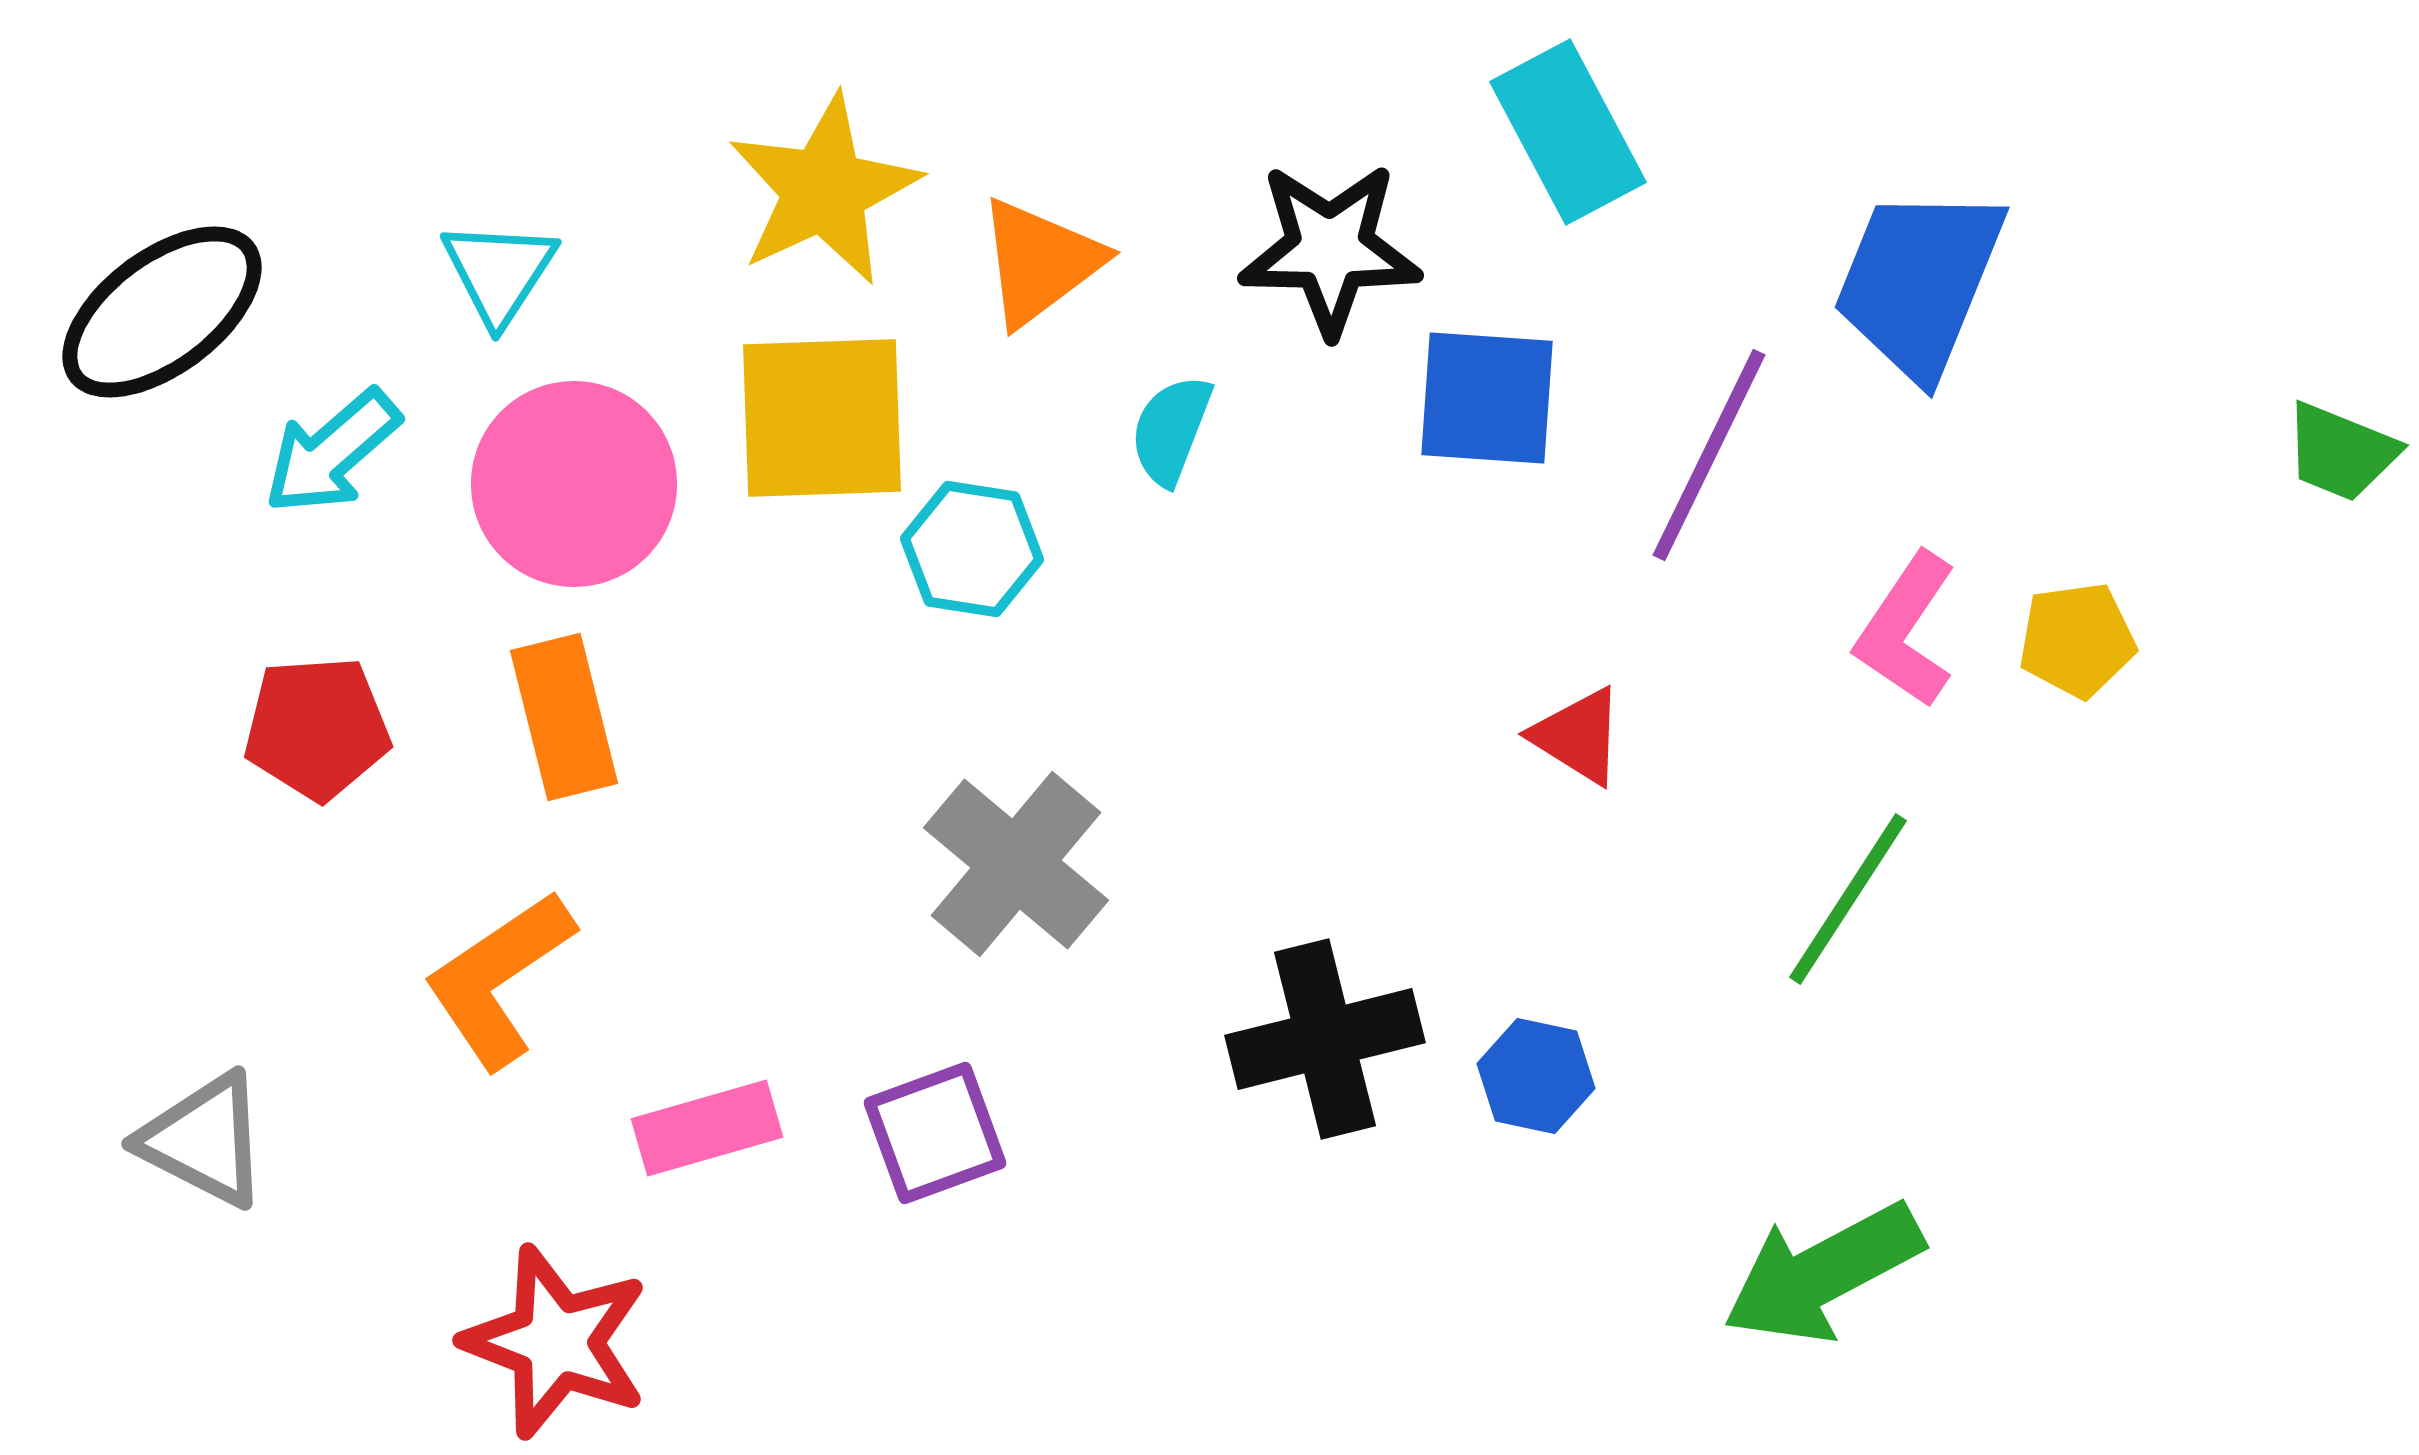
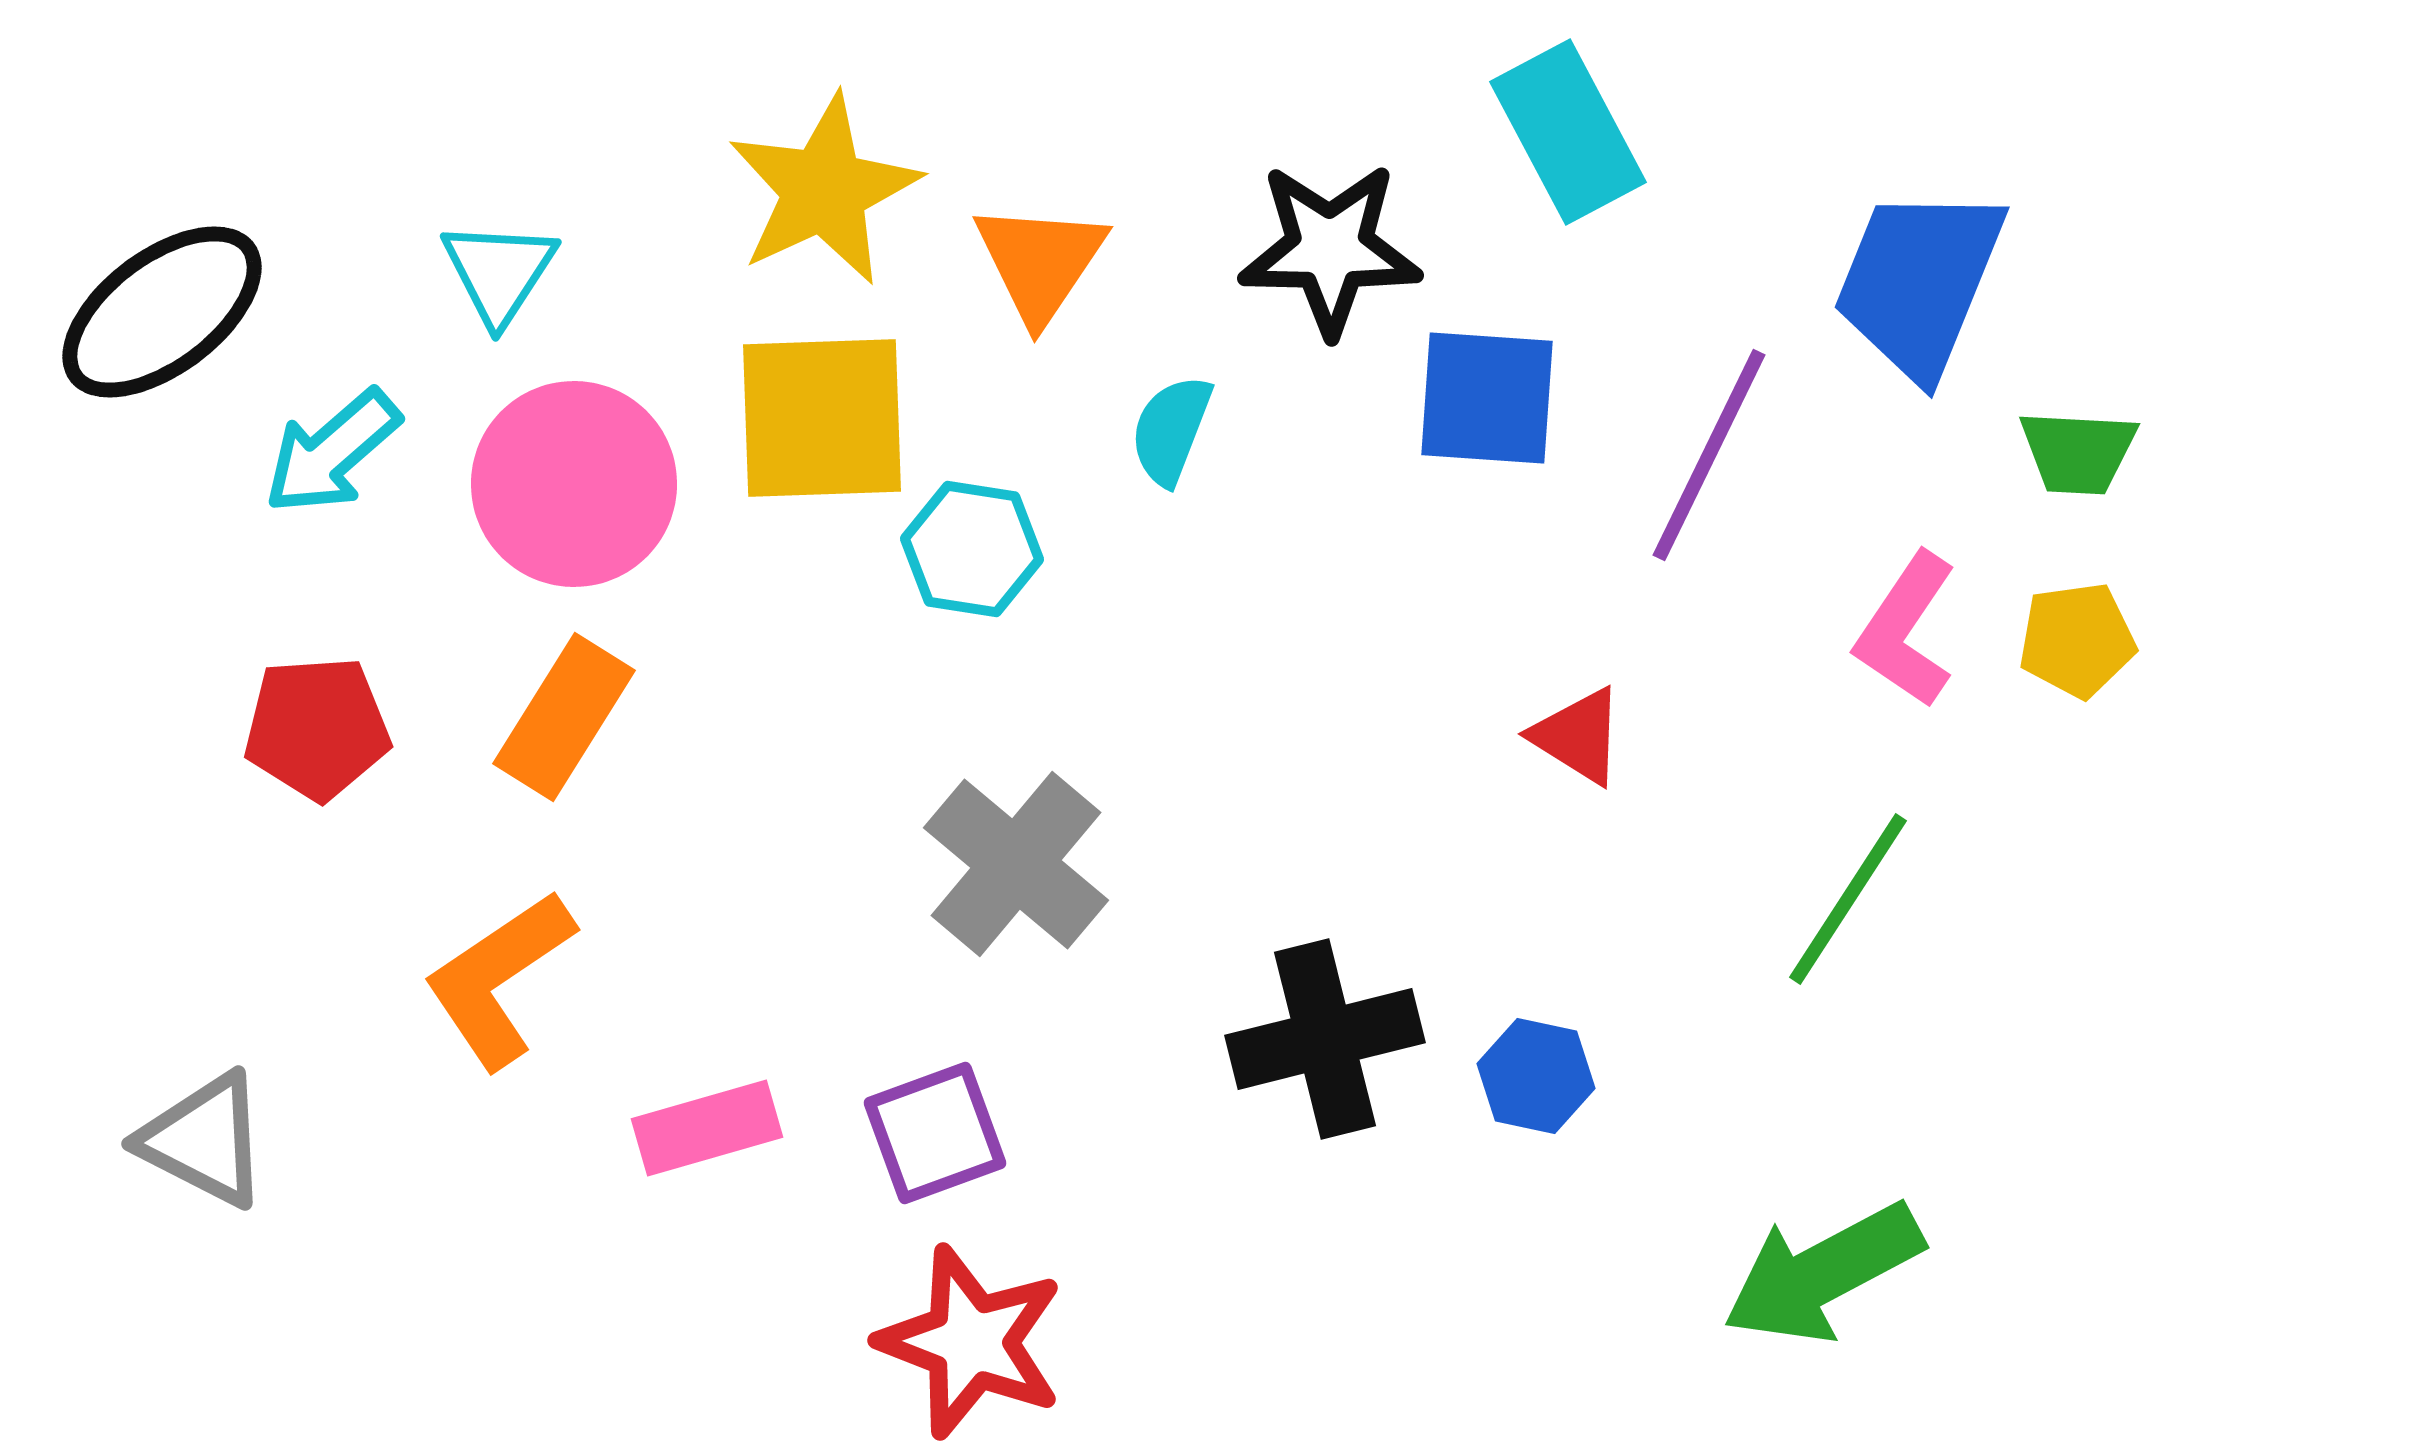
orange triangle: rotated 19 degrees counterclockwise
green trapezoid: moved 263 px left; rotated 19 degrees counterclockwise
orange rectangle: rotated 46 degrees clockwise
red star: moved 415 px right
